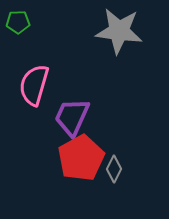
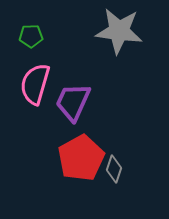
green pentagon: moved 13 px right, 14 px down
pink semicircle: moved 1 px right, 1 px up
purple trapezoid: moved 1 px right, 15 px up
gray diamond: rotated 8 degrees counterclockwise
